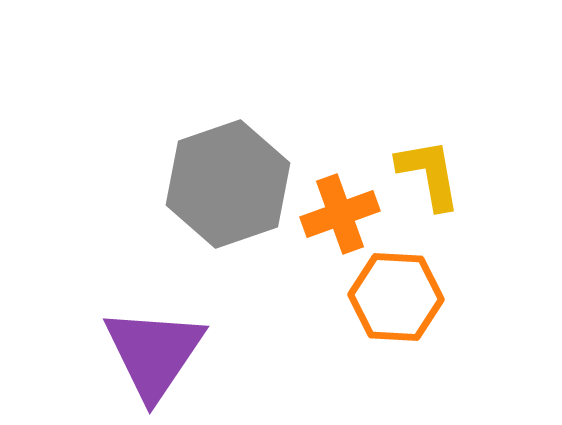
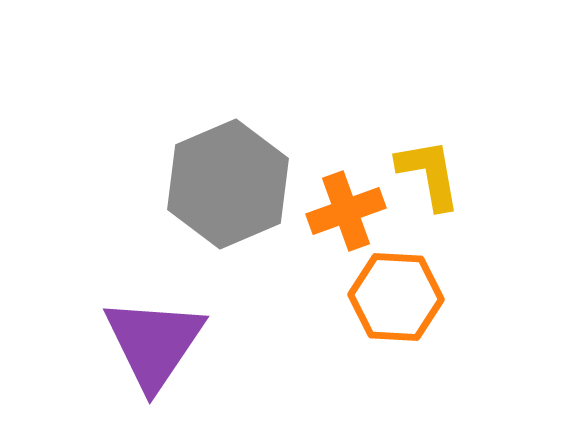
gray hexagon: rotated 4 degrees counterclockwise
orange cross: moved 6 px right, 3 px up
purple triangle: moved 10 px up
